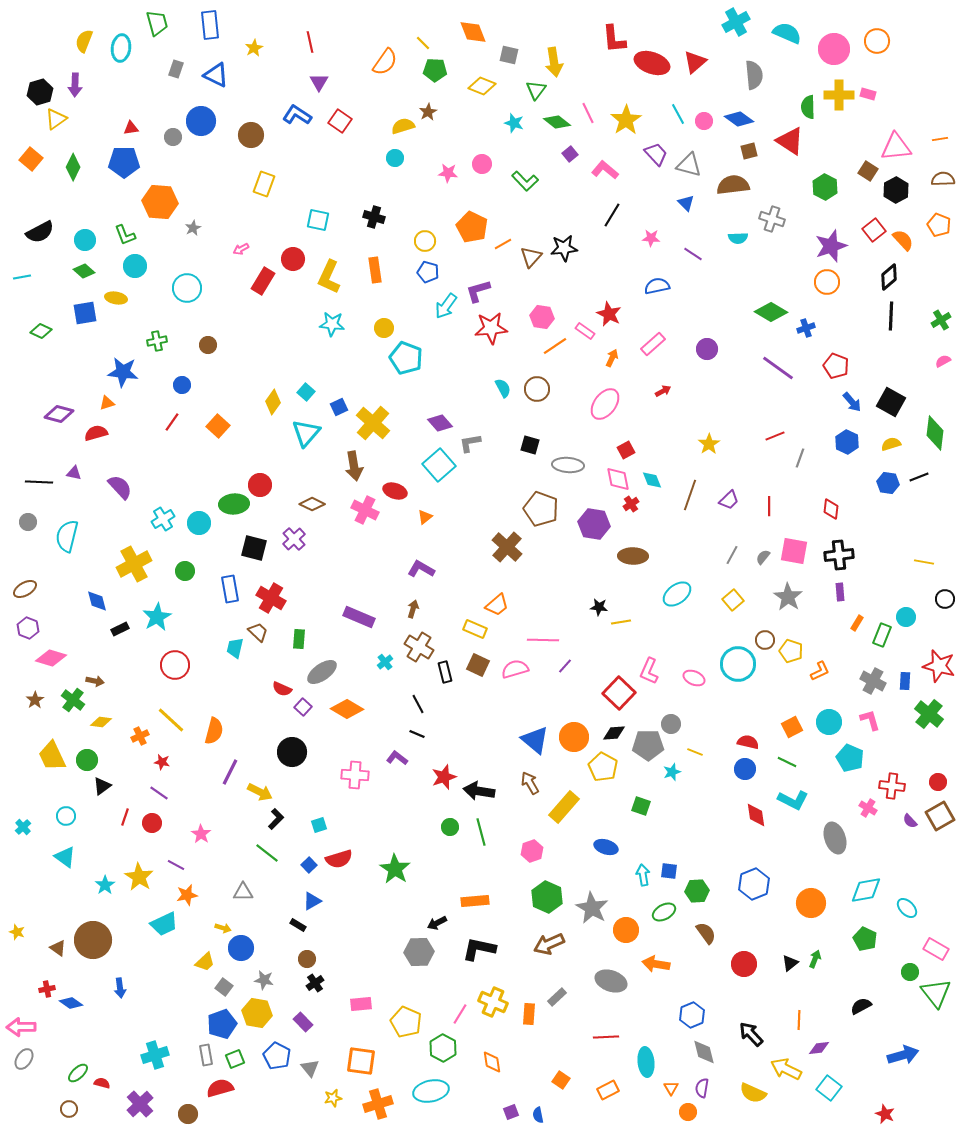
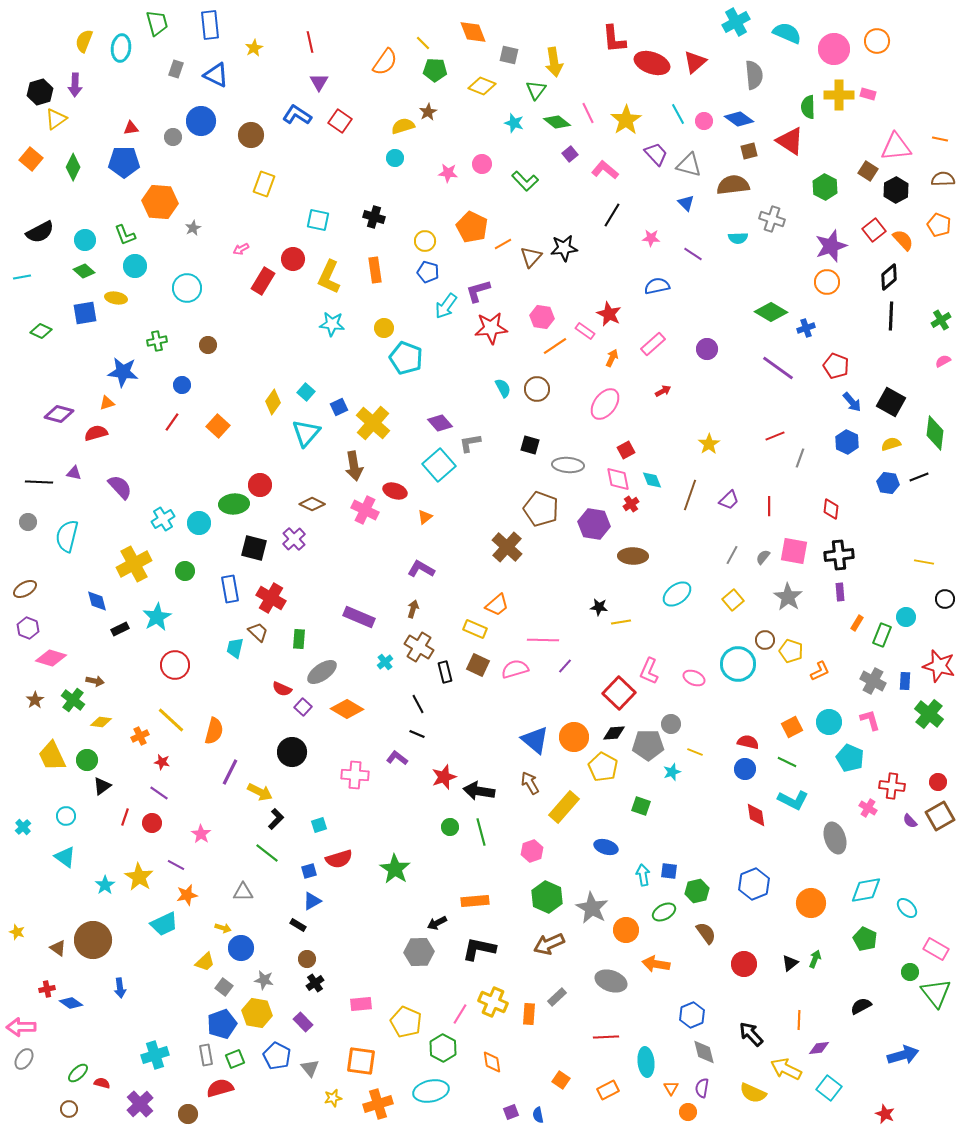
orange line at (940, 139): rotated 21 degrees clockwise
blue square at (309, 865): moved 6 px down; rotated 28 degrees clockwise
green hexagon at (697, 891): rotated 10 degrees counterclockwise
